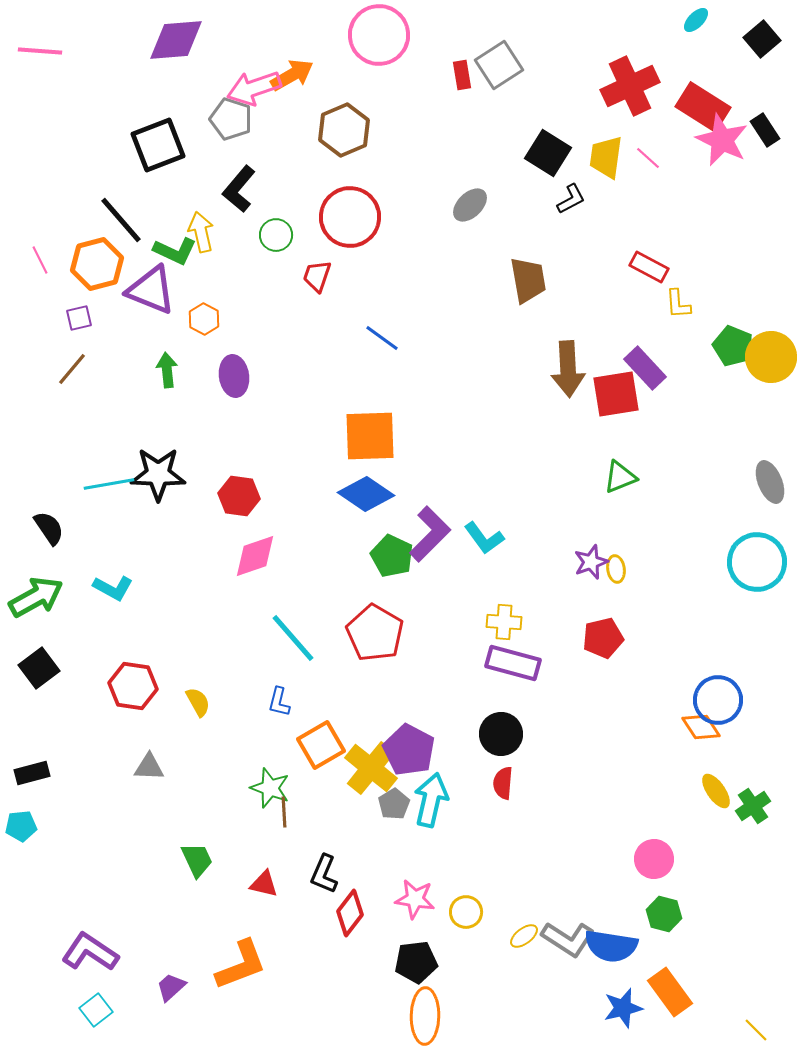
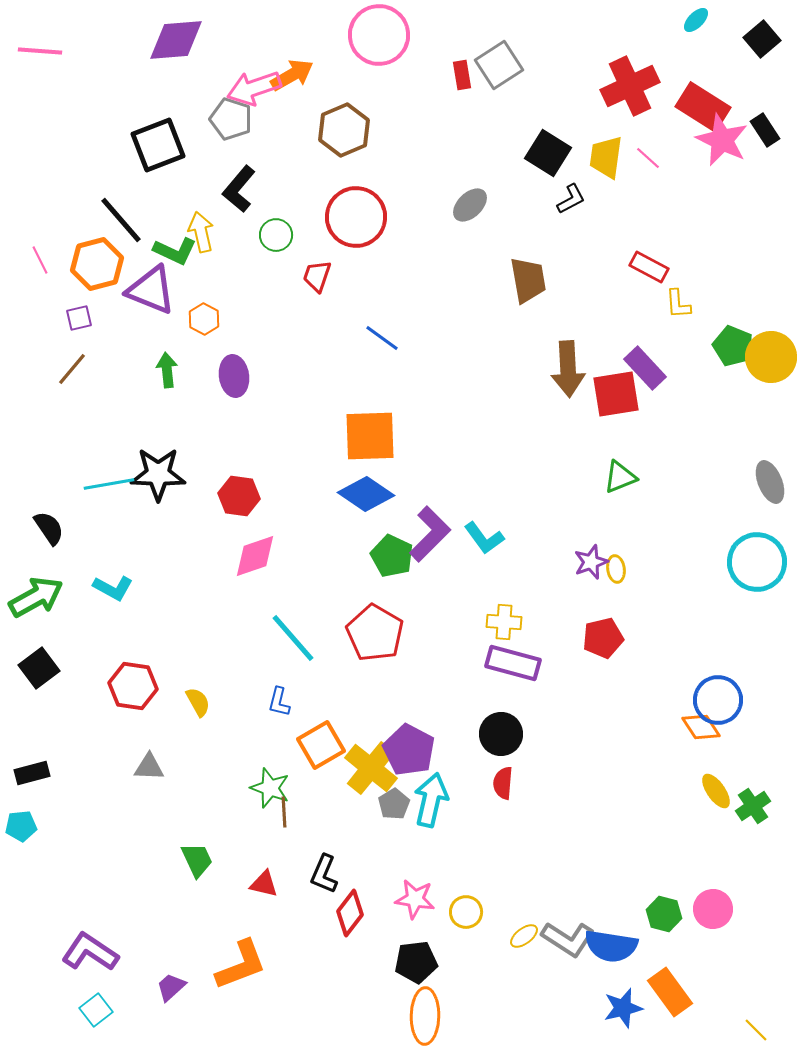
red circle at (350, 217): moved 6 px right
pink circle at (654, 859): moved 59 px right, 50 px down
